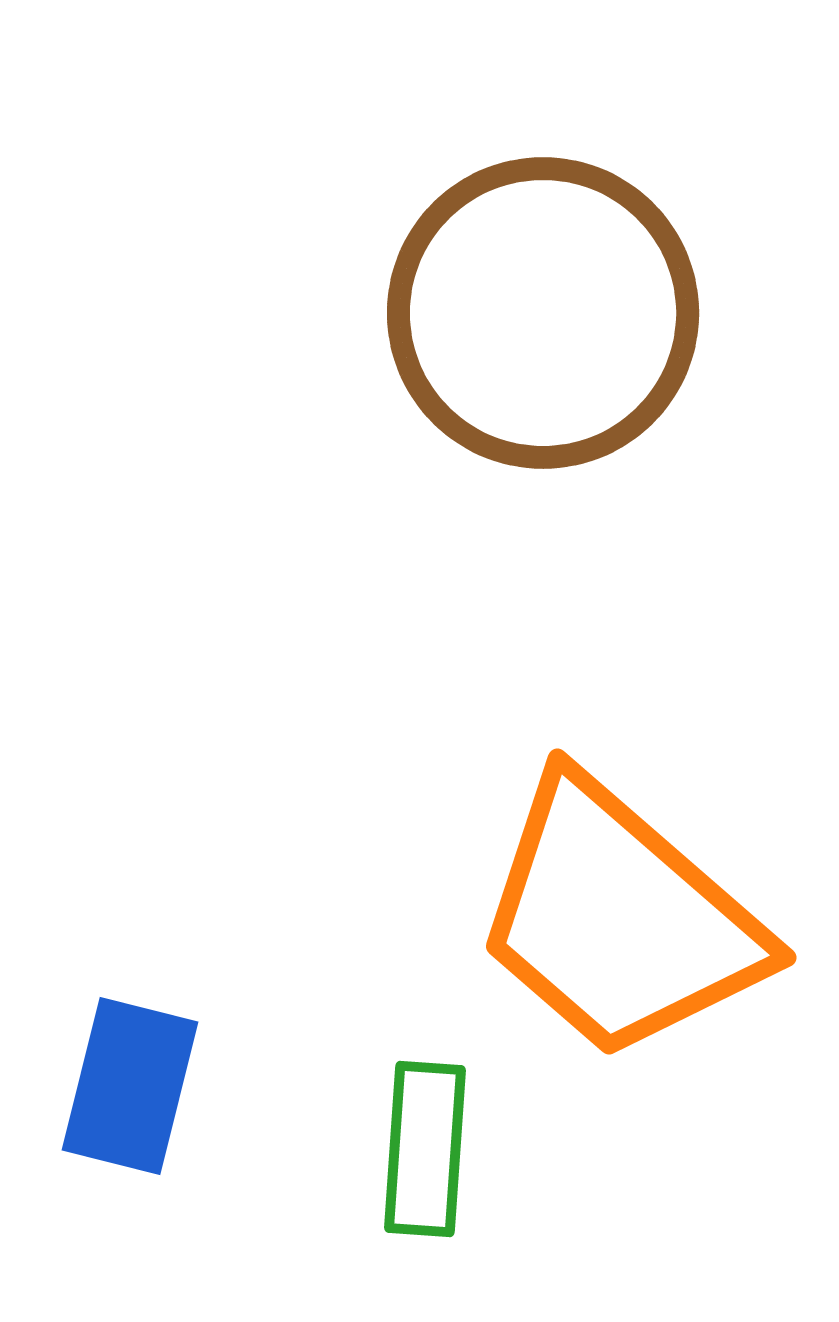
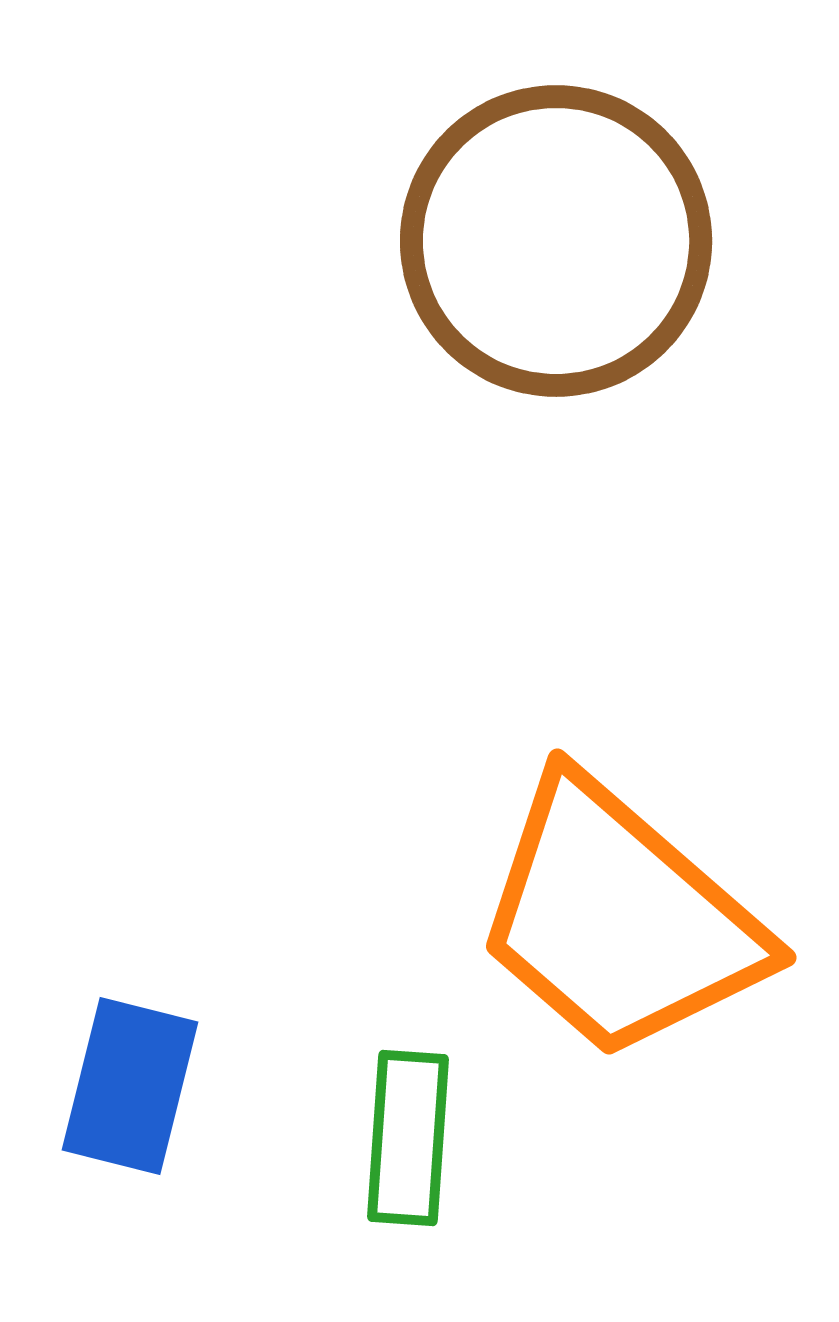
brown circle: moved 13 px right, 72 px up
green rectangle: moved 17 px left, 11 px up
